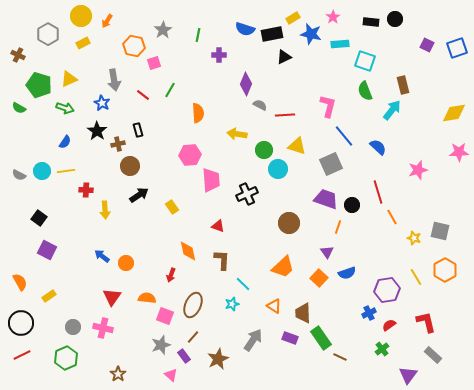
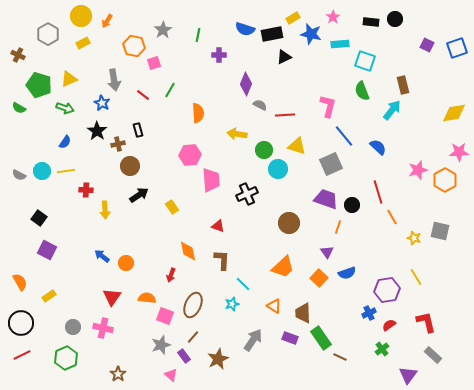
green semicircle at (365, 91): moved 3 px left
orange hexagon at (445, 270): moved 90 px up
